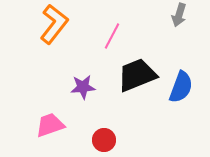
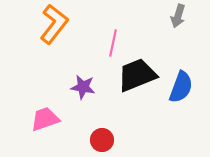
gray arrow: moved 1 px left, 1 px down
pink line: moved 1 px right, 7 px down; rotated 16 degrees counterclockwise
purple star: rotated 15 degrees clockwise
pink trapezoid: moved 5 px left, 6 px up
red circle: moved 2 px left
